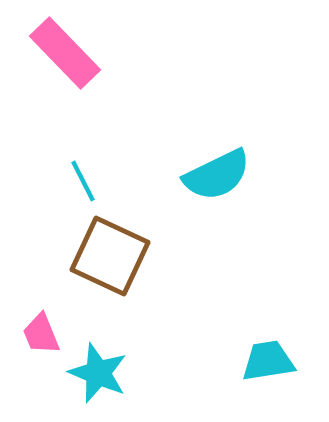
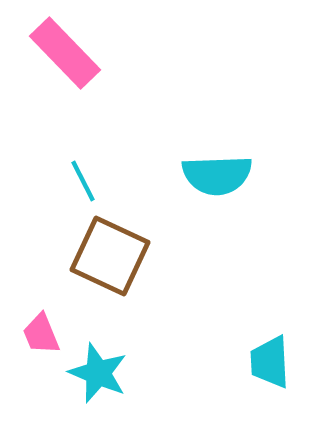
cyan semicircle: rotated 24 degrees clockwise
cyan trapezoid: moved 2 px right, 1 px down; rotated 84 degrees counterclockwise
